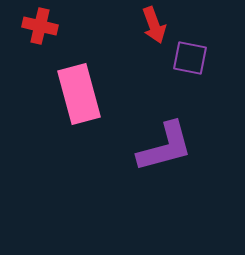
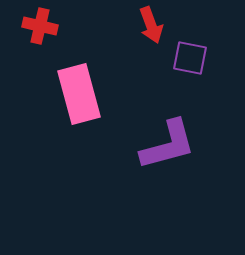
red arrow: moved 3 px left
purple L-shape: moved 3 px right, 2 px up
